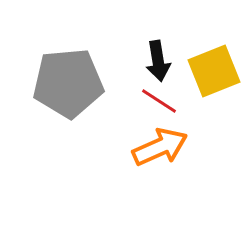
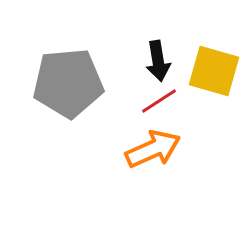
yellow square: rotated 38 degrees clockwise
red line: rotated 66 degrees counterclockwise
orange arrow: moved 7 px left, 2 px down
